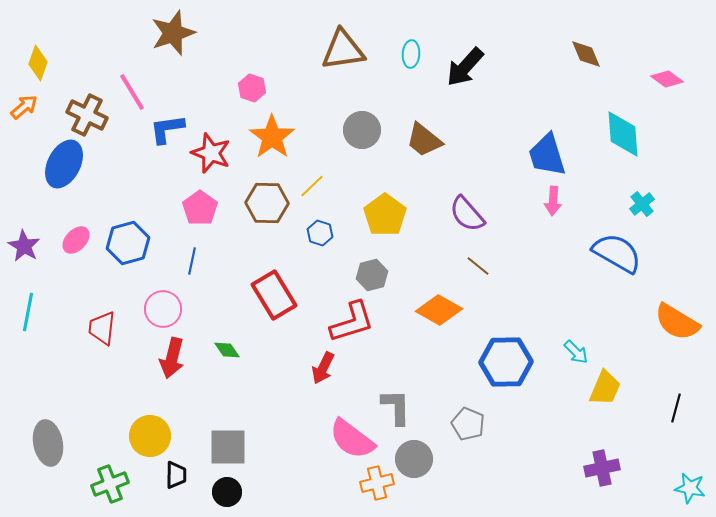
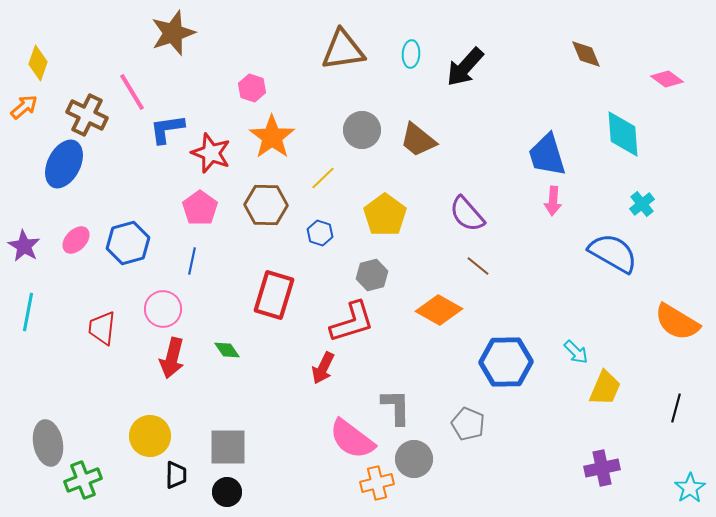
brown trapezoid at (424, 140): moved 6 px left
yellow line at (312, 186): moved 11 px right, 8 px up
brown hexagon at (267, 203): moved 1 px left, 2 px down
blue semicircle at (617, 253): moved 4 px left
red rectangle at (274, 295): rotated 48 degrees clockwise
green cross at (110, 484): moved 27 px left, 4 px up
cyan star at (690, 488): rotated 28 degrees clockwise
